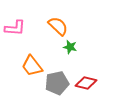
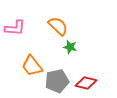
gray pentagon: moved 2 px up
